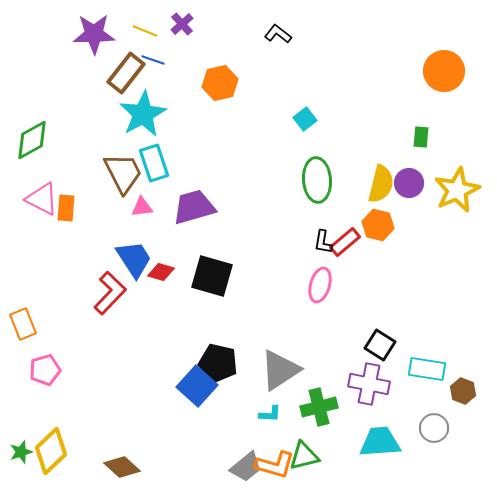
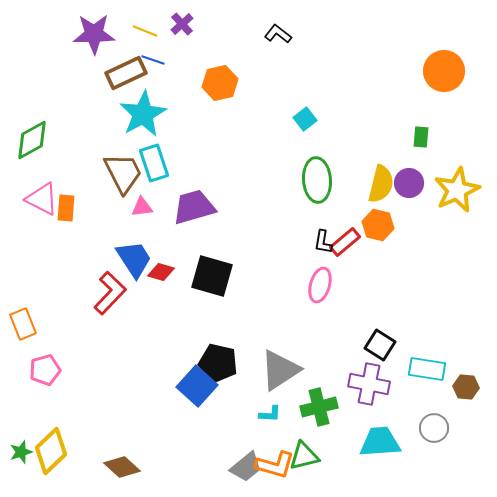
brown rectangle at (126, 73): rotated 27 degrees clockwise
brown hexagon at (463, 391): moved 3 px right, 4 px up; rotated 15 degrees counterclockwise
